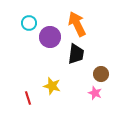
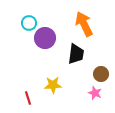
orange arrow: moved 7 px right
purple circle: moved 5 px left, 1 px down
yellow star: moved 1 px right, 1 px up; rotated 18 degrees counterclockwise
